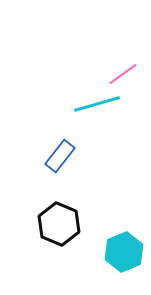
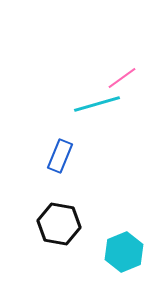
pink line: moved 1 px left, 4 px down
blue rectangle: rotated 16 degrees counterclockwise
black hexagon: rotated 12 degrees counterclockwise
